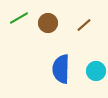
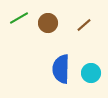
cyan circle: moved 5 px left, 2 px down
